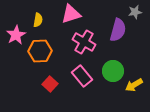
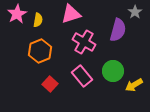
gray star: rotated 24 degrees counterclockwise
pink star: moved 1 px right, 21 px up
orange hexagon: rotated 20 degrees counterclockwise
